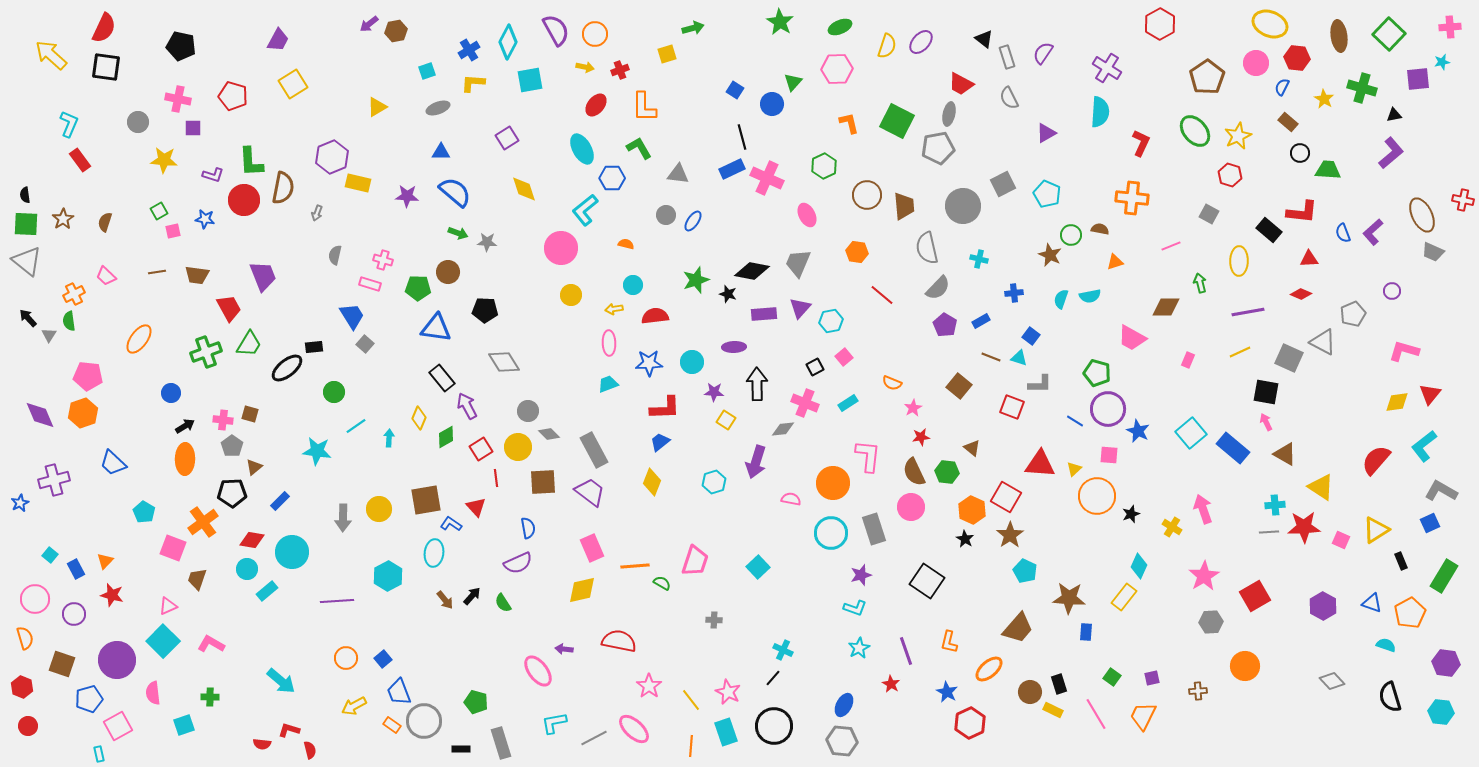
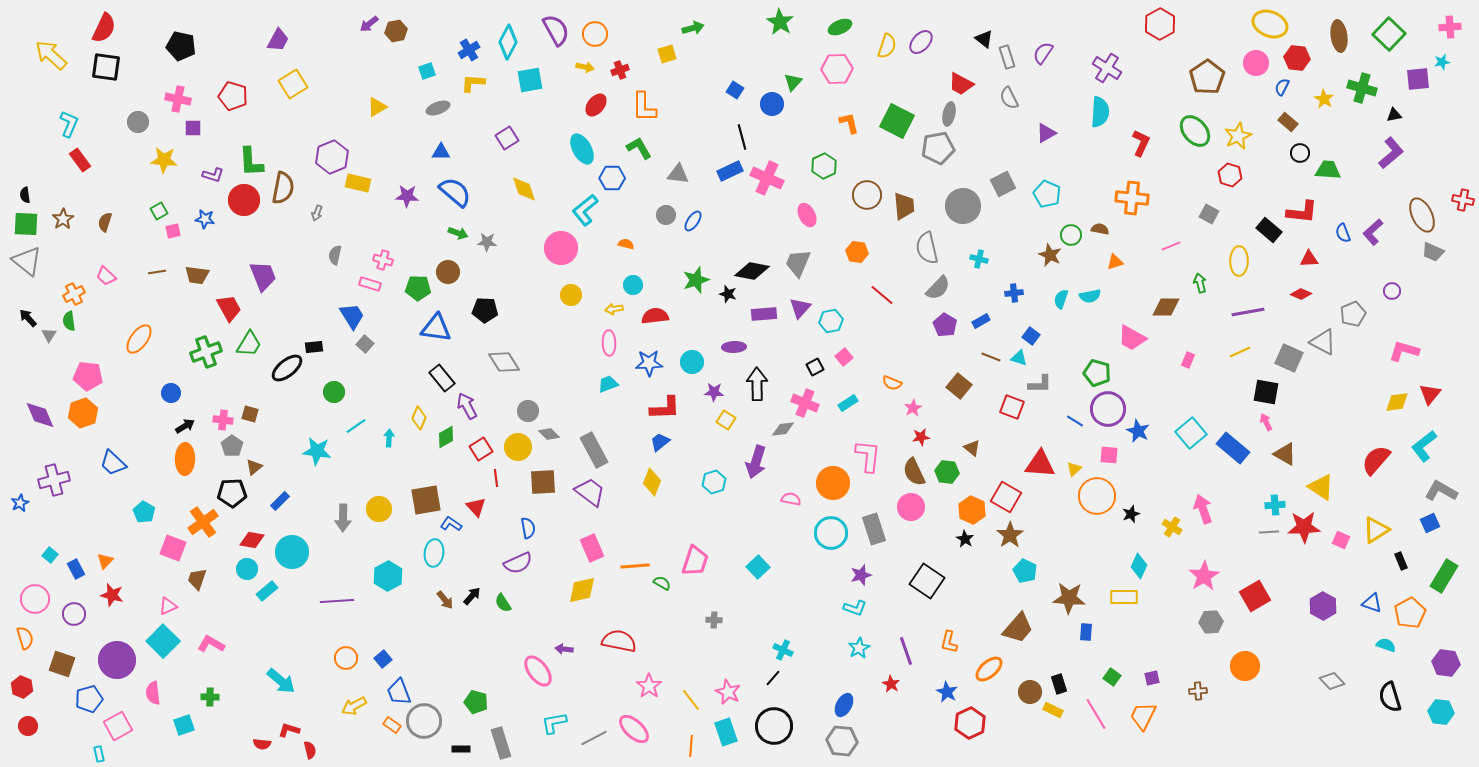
blue rectangle at (732, 169): moved 2 px left, 2 px down
yellow rectangle at (1124, 597): rotated 52 degrees clockwise
